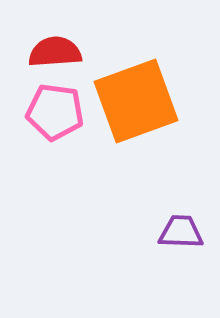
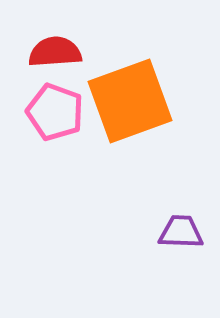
orange square: moved 6 px left
pink pentagon: rotated 12 degrees clockwise
